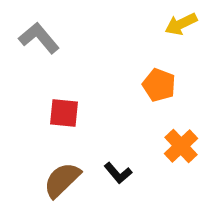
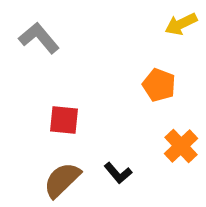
red square: moved 7 px down
